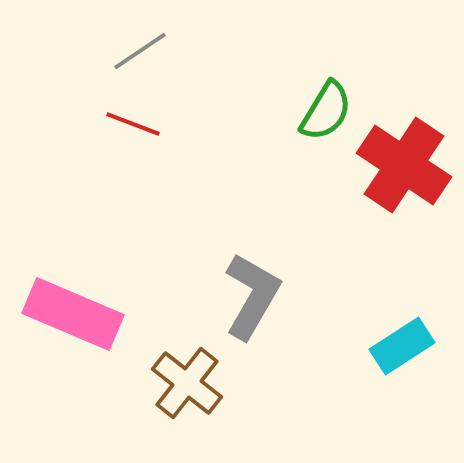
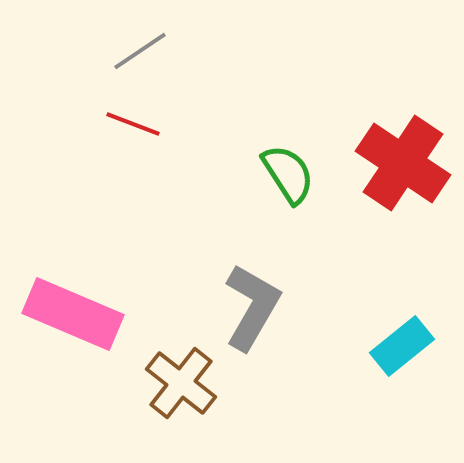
green semicircle: moved 38 px left, 63 px down; rotated 64 degrees counterclockwise
red cross: moved 1 px left, 2 px up
gray L-shape: moved 11 px down
cyan rectangle: rotated 6 degrees counterclockwise
brown cross: moved 6 px left
